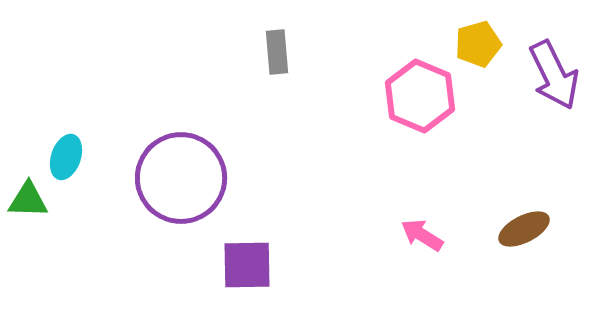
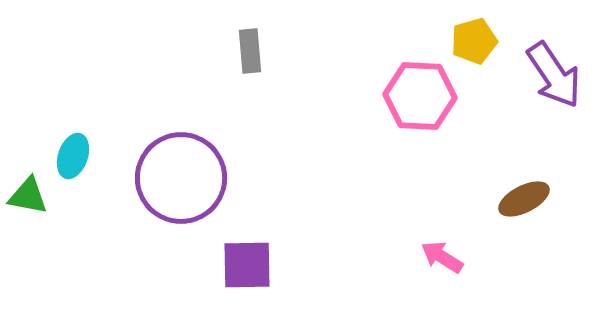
yellow pentagon: moved 4 px left, 3 px up
gray rectangle: moved 27 px left, 1 px up
purple arrow: rotated 8 degrees counterclockwise
pink hexagon: rotated 20 degrees counterclockwise
cyan ellipse: moved 7 px right, 1 px up
green triangle: moved 4 px up; rotated 9 degrees clockwise
brown ellipse: moved 30 px up
pink arrow: moved 20 px right, 22 px down
